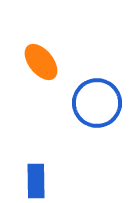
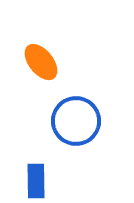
blue circle: moved 21 px left, 18 px down
